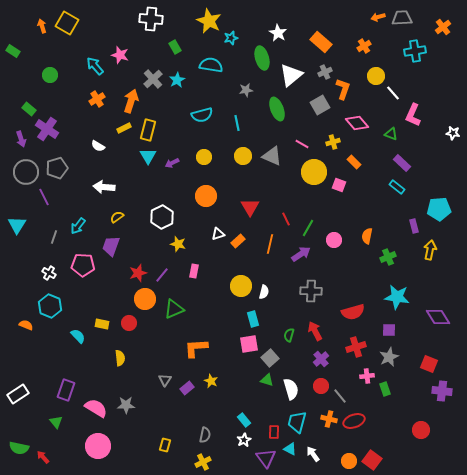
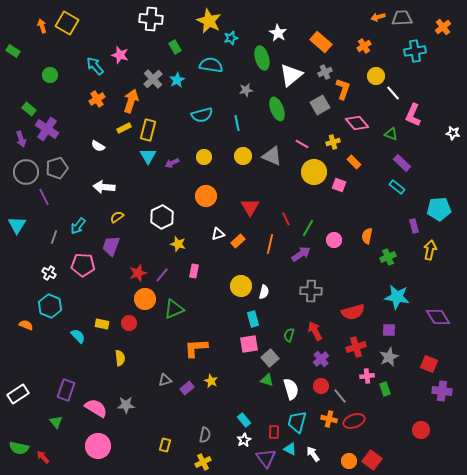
gray triangle at (165, 380): rotated 40 degrees clockwise
